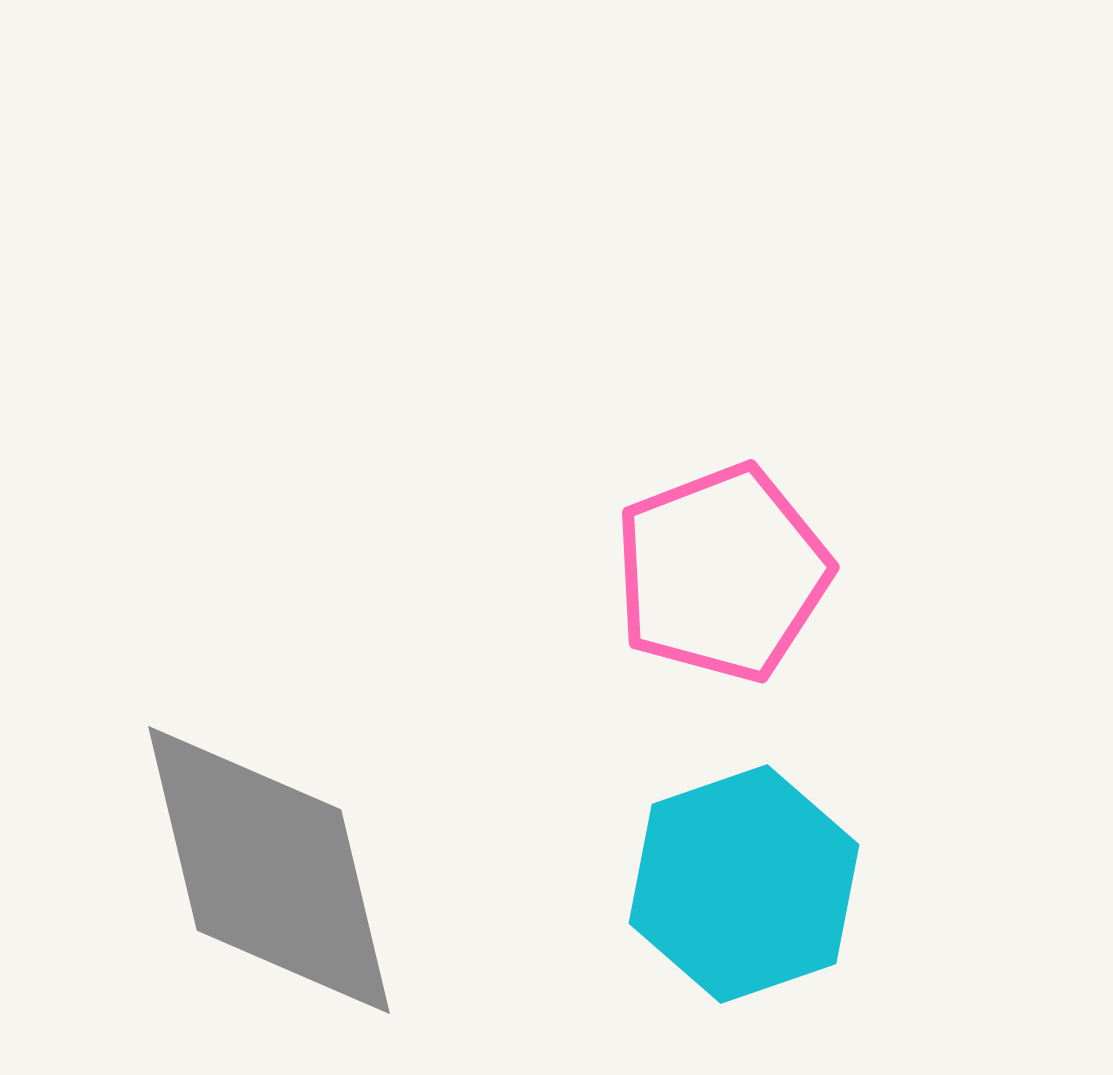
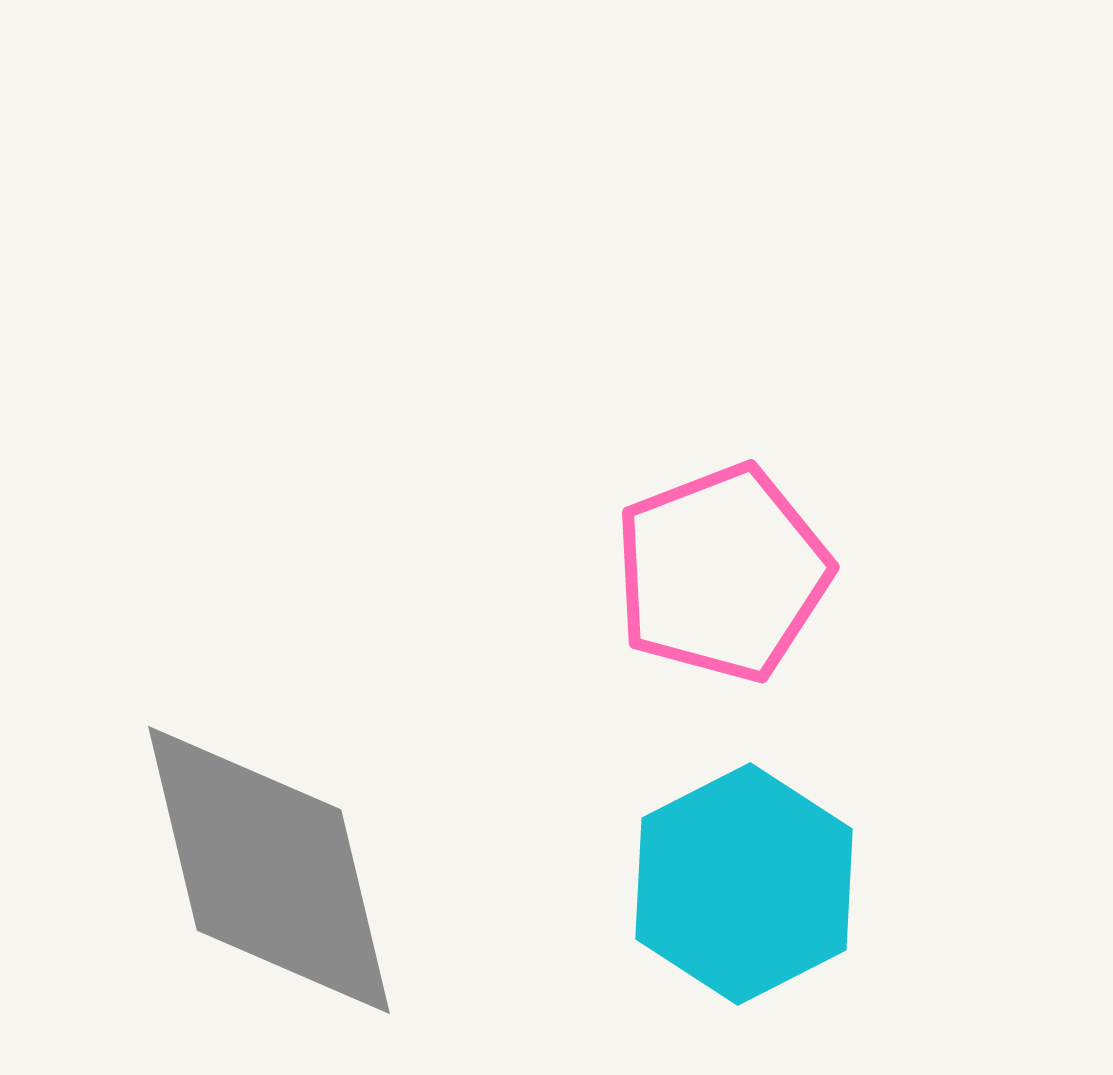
cyan hexagon: rotated 8 degrees counterclockwise
